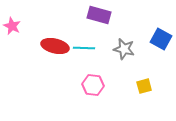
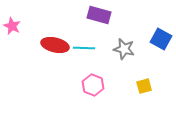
red ellipse: moved 1 px up
pink hexagon: rotated 15 degrees clockwise
